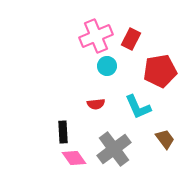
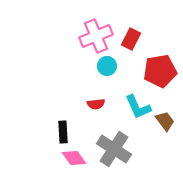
brown trapezoid: moved 18 px up
gray cross: rotated 20 degrees counterclockwise
